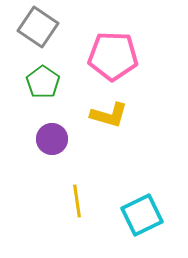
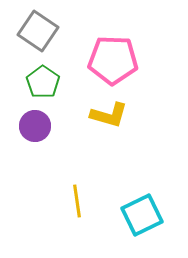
gray square: moved 4 px down
pink pentagon: moved 4 px down
purple circle: moved 17 px left, 13 px up
